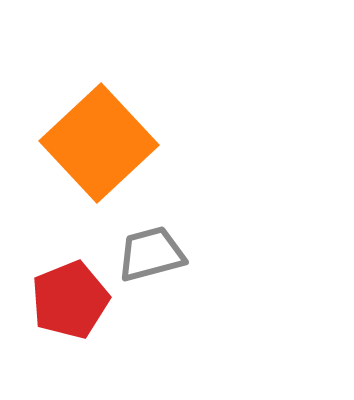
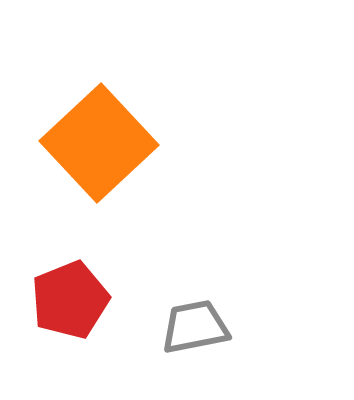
gray trapezoid: moved 44 px right, 73 px down; rotated 4 degrees clockwise
